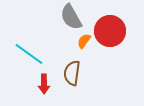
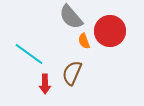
gray semicircle: rotated 12 degrees counterclockwise
orange semicircle: rotated 56 degrees counterclockwise
brown semicircle: rotated 15 degrees clockwise
red arrow: moved 1 px right
